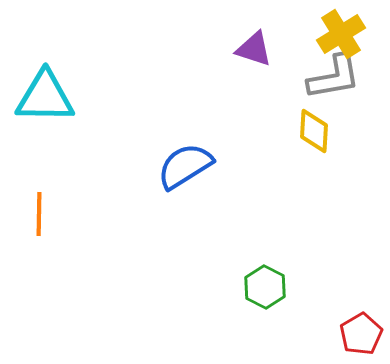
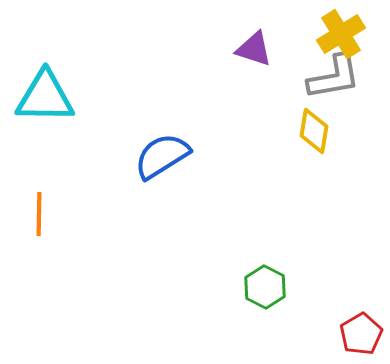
yellow diamond: rotated 6 degrees clockwise
blue semicircle: moved 23 px left, 10 px up
